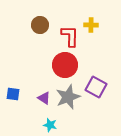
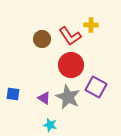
brown circle: moved 2 px right, 14 px down
red L-shape: rotated 145 degrees clockwise
red circle: moved 6 px right
gray star: rotated 25 degrees counterclockwise
